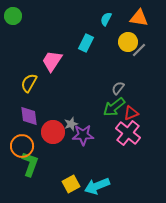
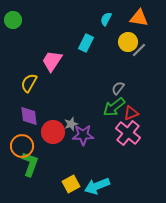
green circle: moved 4 px down
